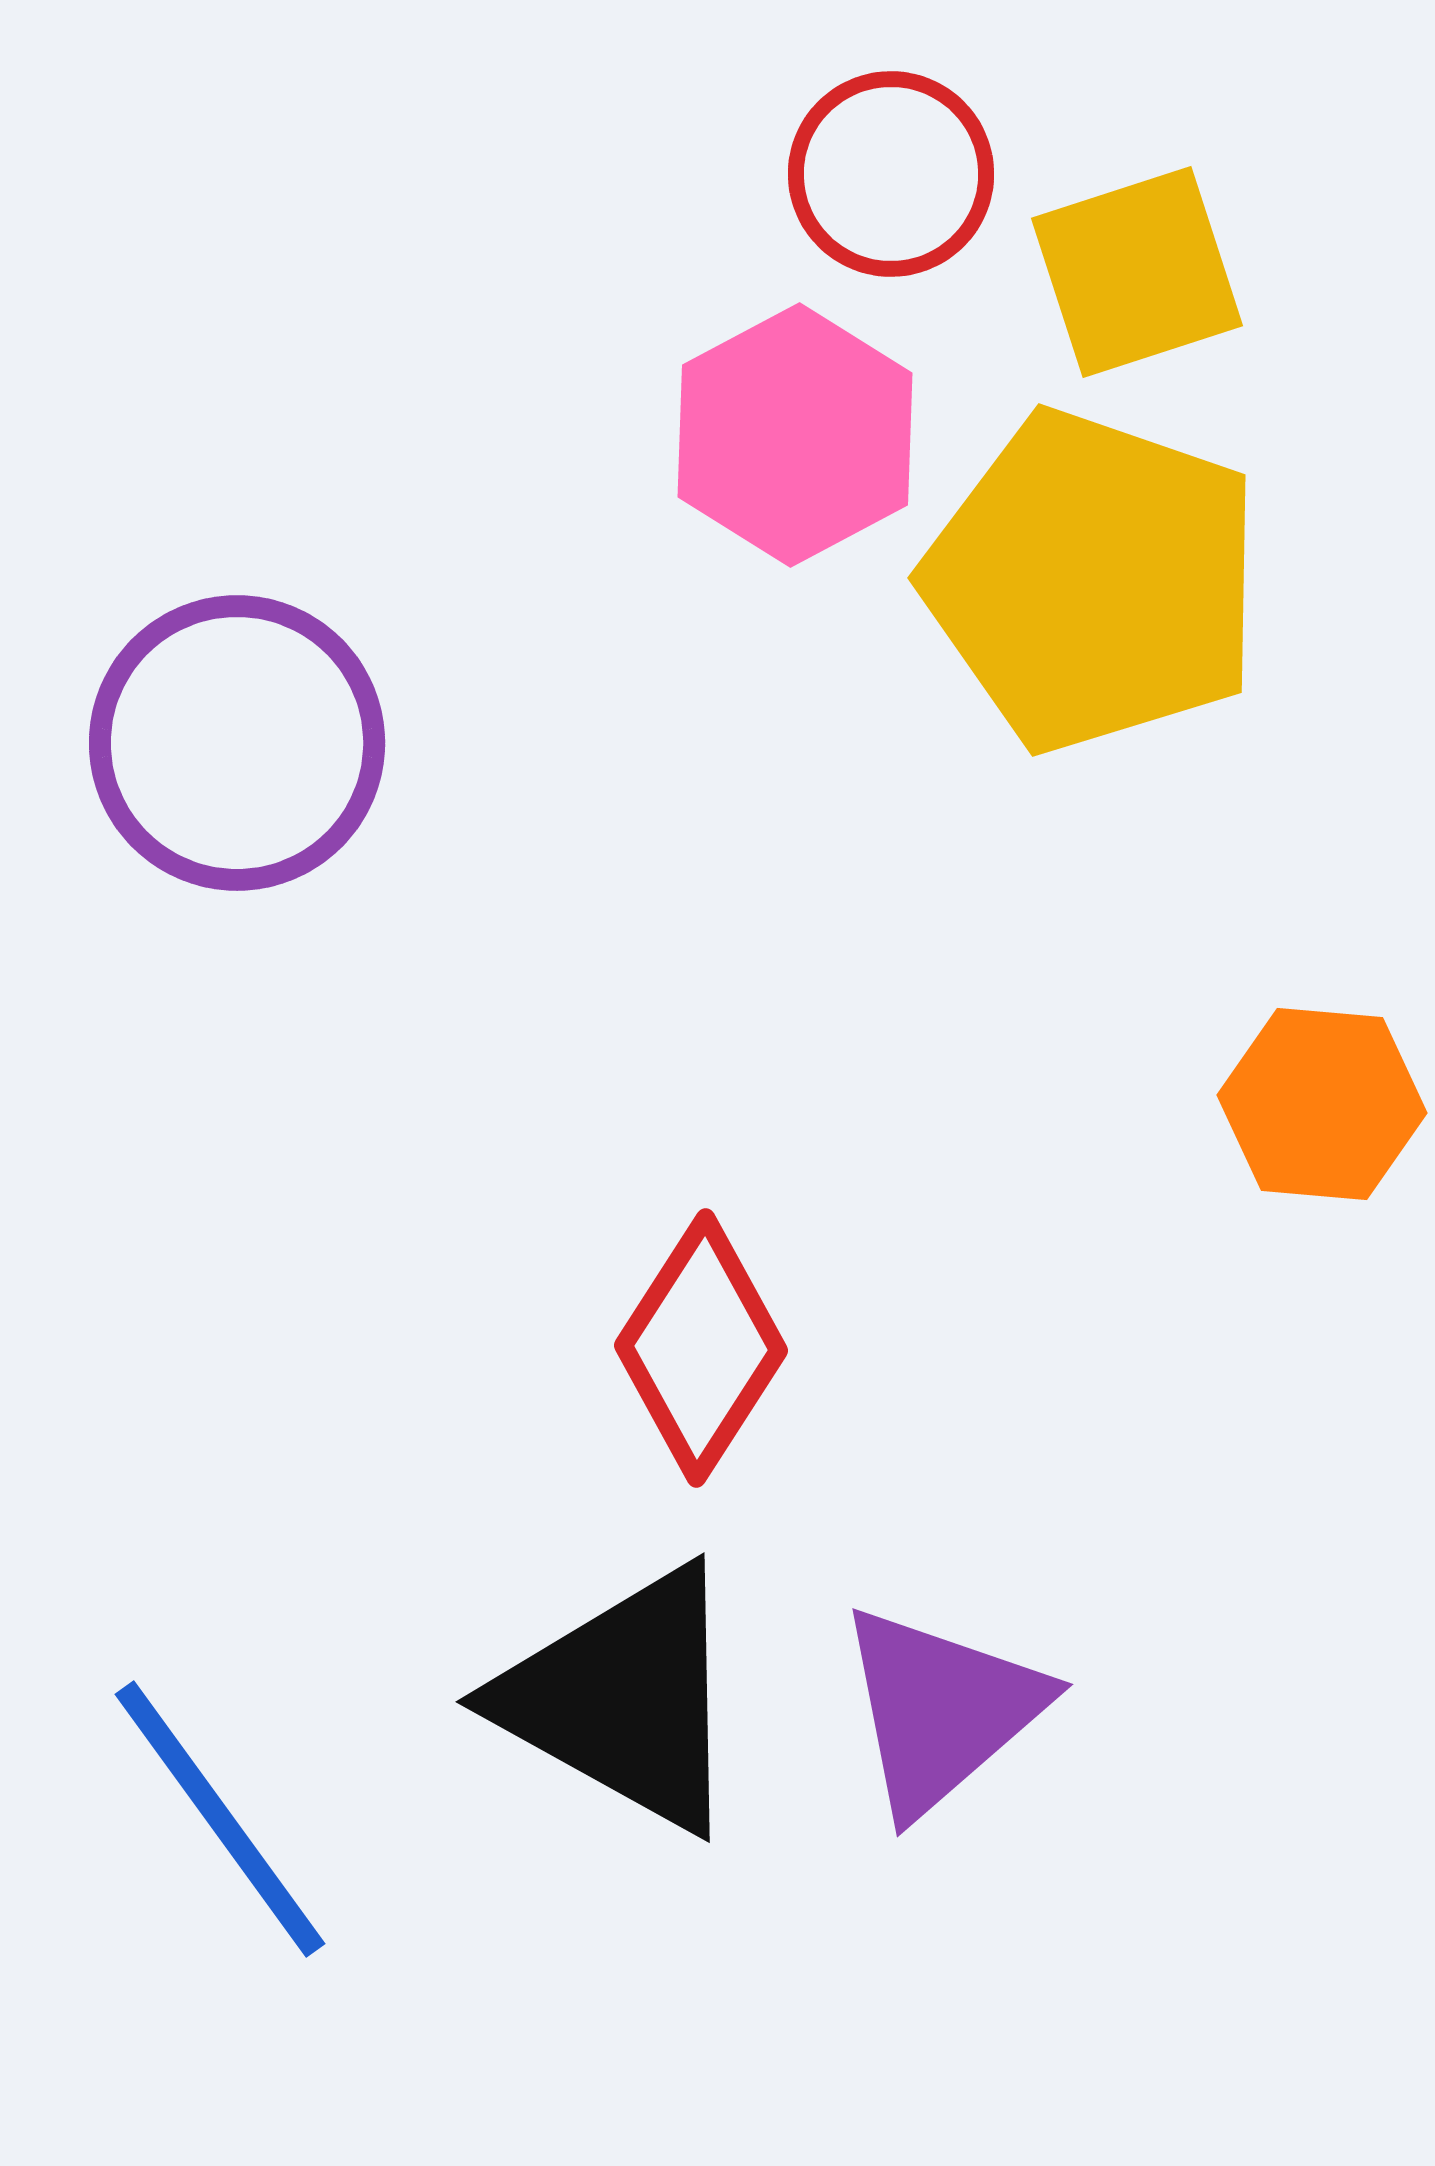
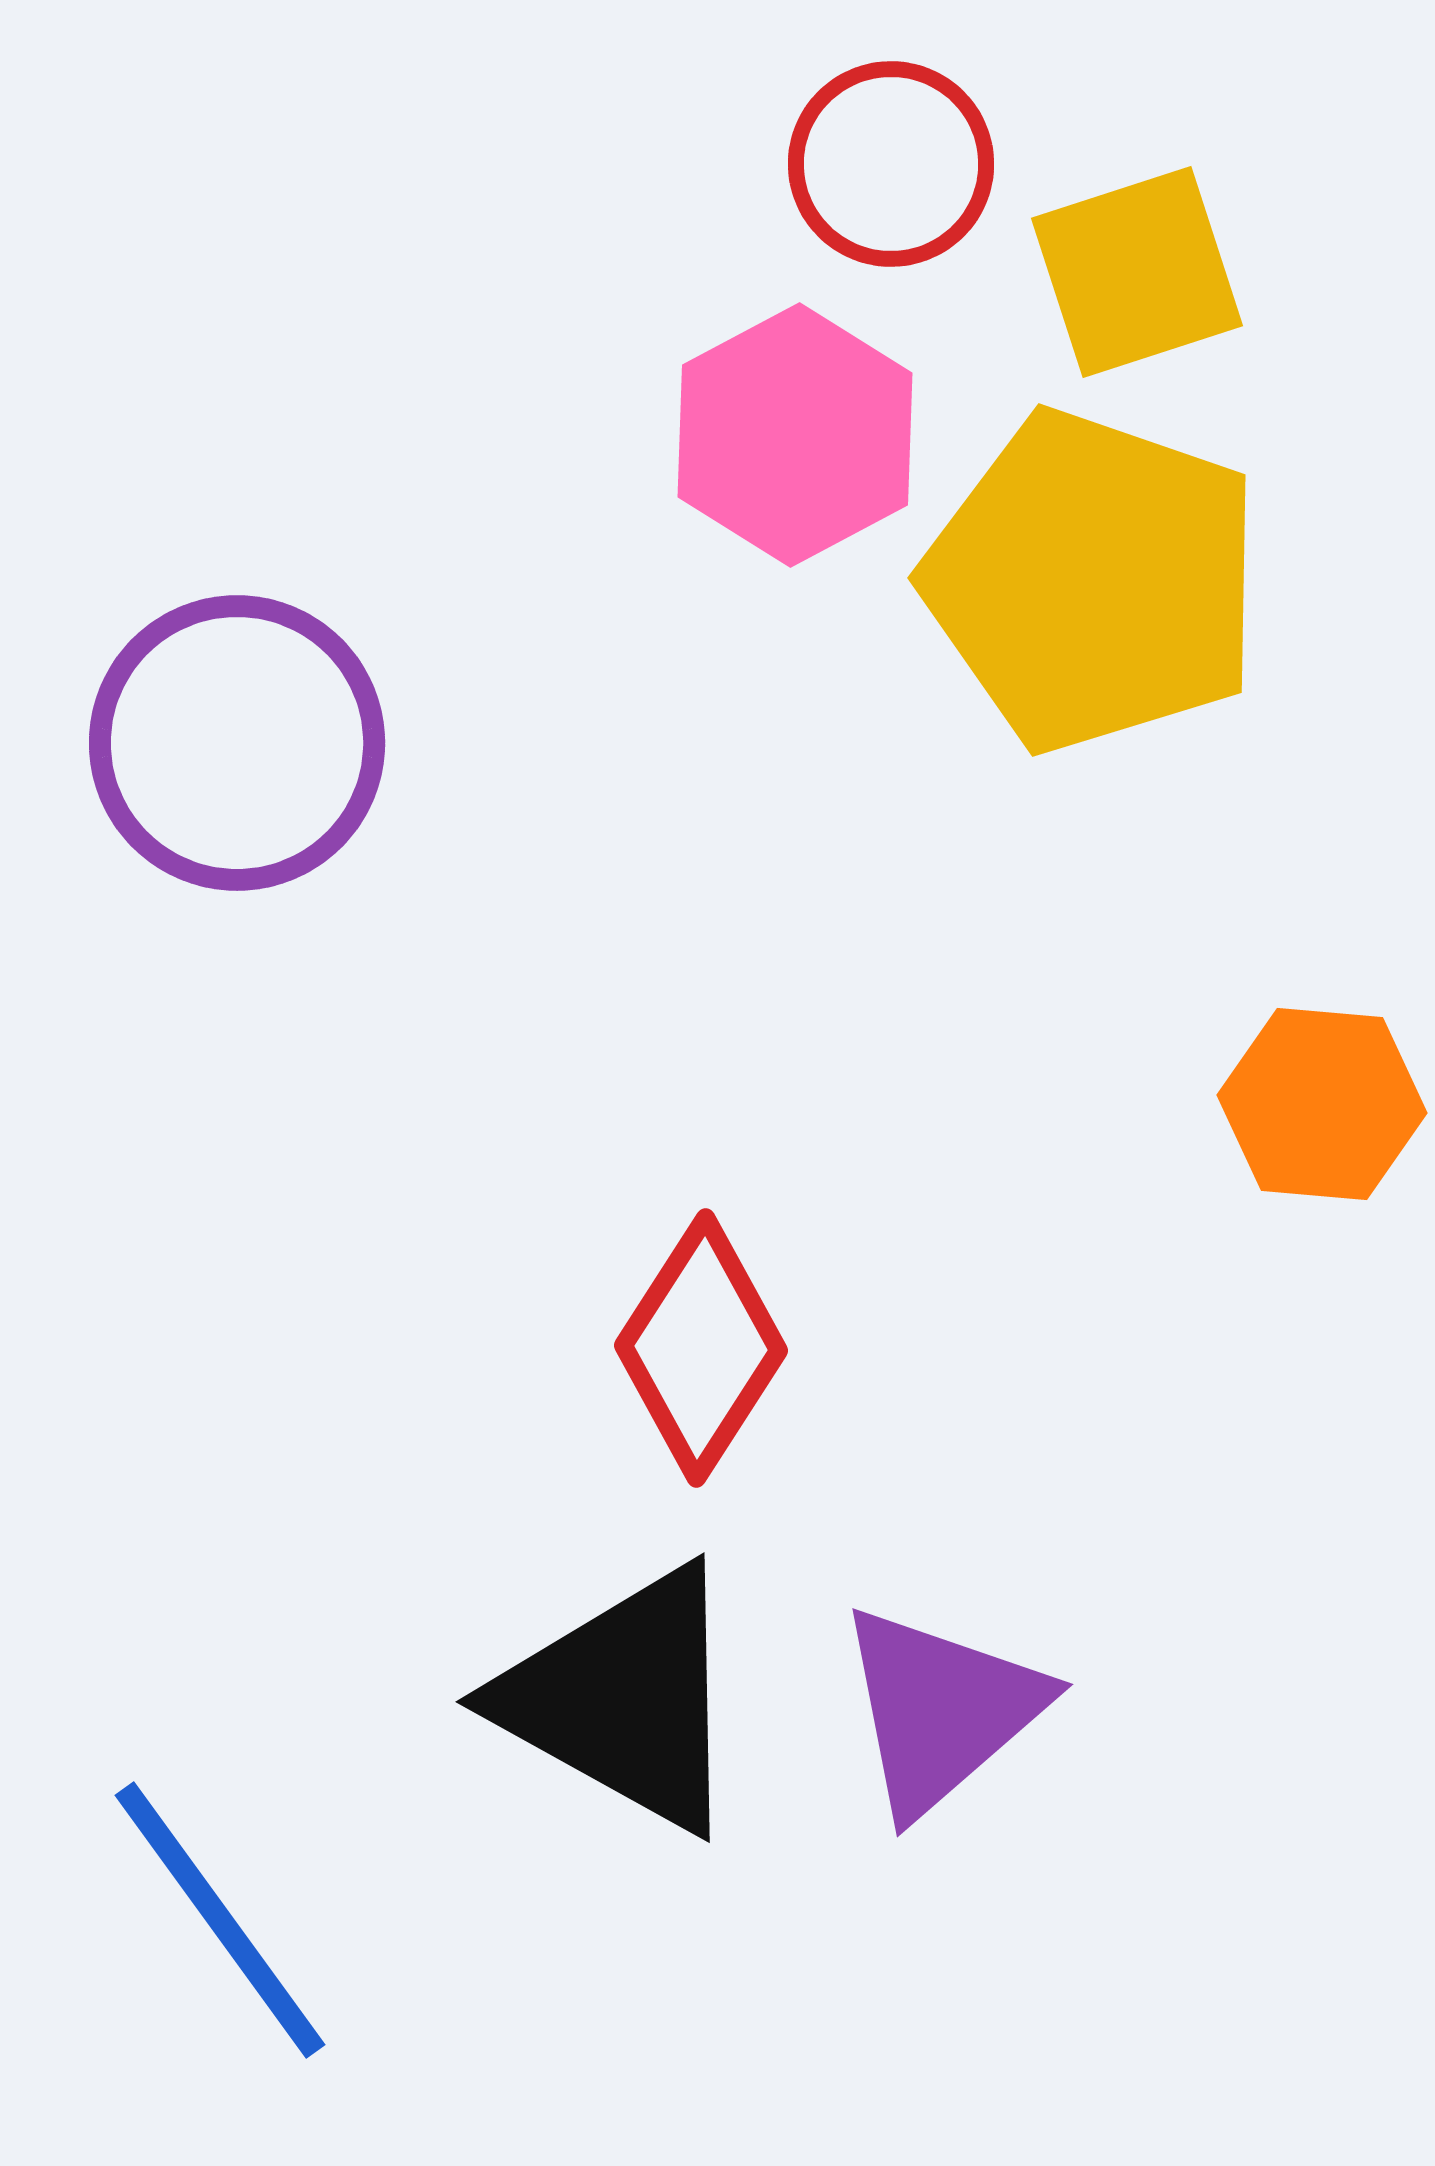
red circle: moved 10 px up
blue line: moved 101 px down
